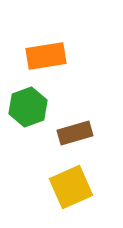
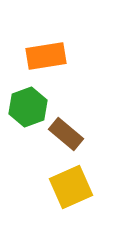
brown rectangle: moved 9 px left, 1 px down; rotated 56 degrees clockwise
